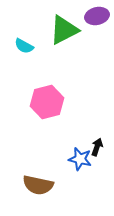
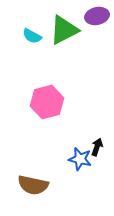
cyan semicircle: moved 8 px right, 10 px up
brown semicircle: moved 5 px left
